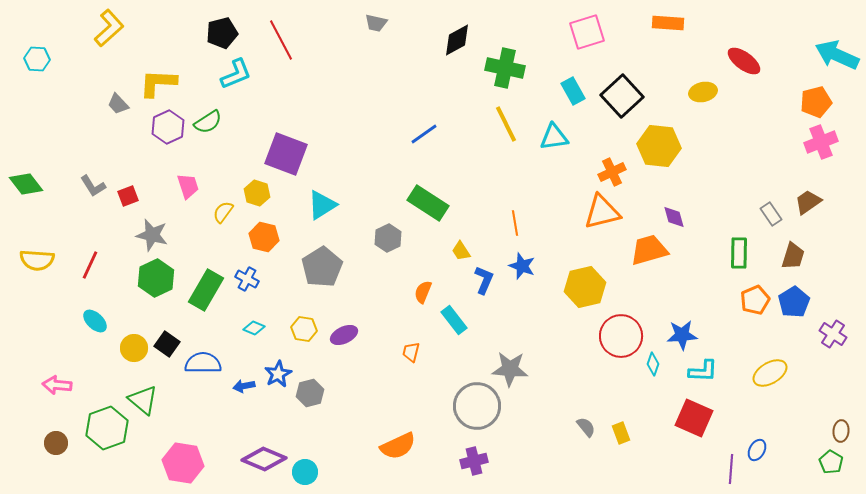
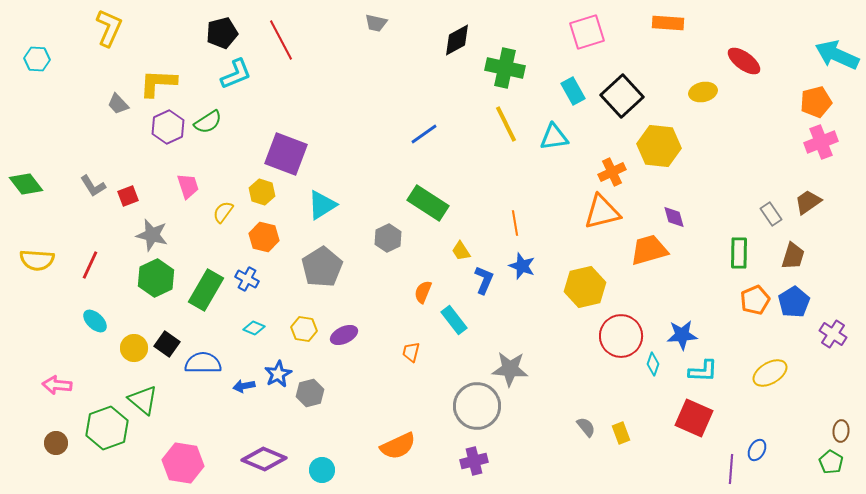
yellow L-shape at (109, 28): rotated 24 degrees counterclockwise
yellow hexagon at (257, 193): moved 5 px right, 1 px up
cyan circle at (305, 472): moved 17 px right, 2 px up
